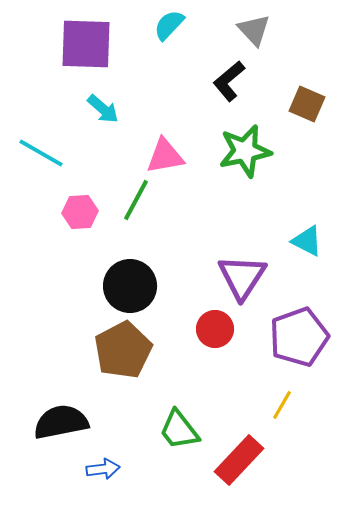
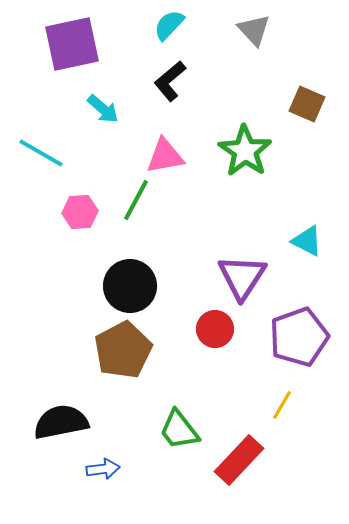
purple square: moved 14 px left; rotated 14 degrees counterclockwise
black L-shape: moved 59 px left
green star: rotated 26 degrees counterclockwise
